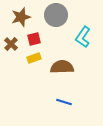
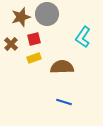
gray circle: moved 9 px left, 1 px up
